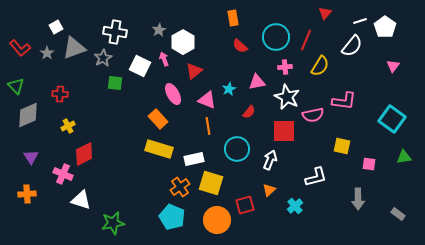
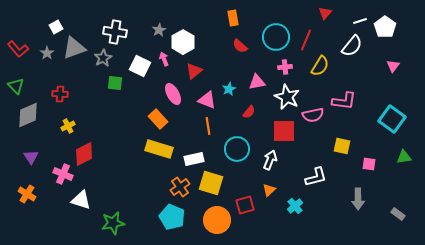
red L-shape at (20, 48): moved 2 px left, 1 px down
orange cross at (27, 194): rotated 36 degrees clockwise
